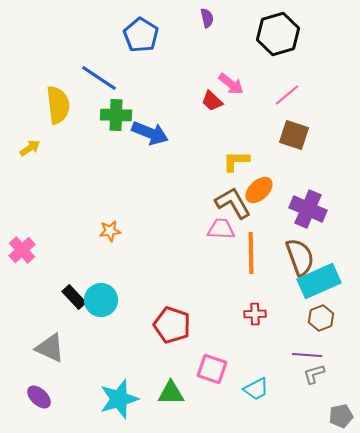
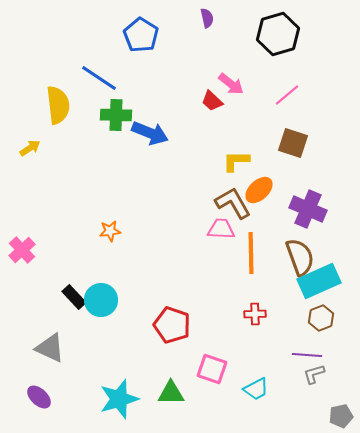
brown square: moved 1 px left, 8 px down
